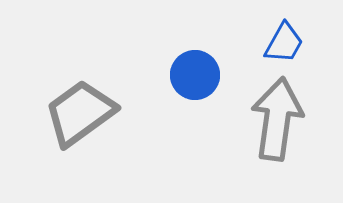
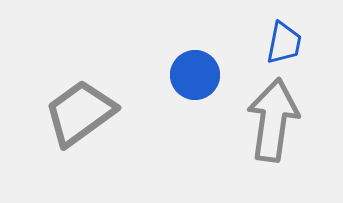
blue trapezoid: rotated 18 degrees counterclockwise
gray arrow: moved 4 px left, 1 px down
